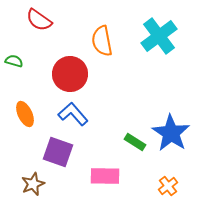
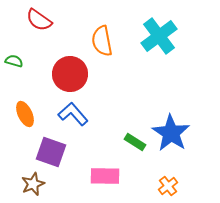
purple square: moved 7 px left
